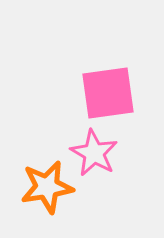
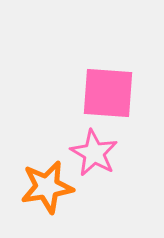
pink square: rotated 12 degrees clockwise
